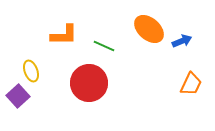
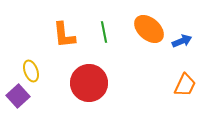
orange L-shape: rotated 84 degrees clockwise
green line: moved 14 px up; rotated 55 degrees clockwise
orange trapezoid: moved 6 px left, 1 px down
